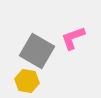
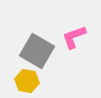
pink L-shape: moved 1 px right, 1 px up
